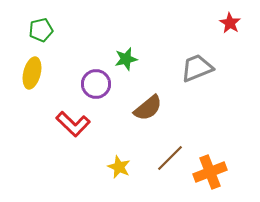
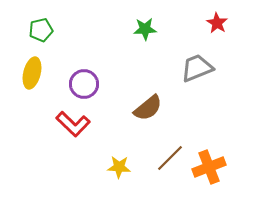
red star: moved 13 px left
green star: moved 19 px right, 30 px up; rotated 10 degrees clockwise
purple circle: moved 12 px left
yellow star: rotated 20 degrees counterclockwise
orange cross: moved 1 px left, 5 px up
